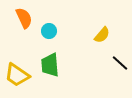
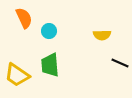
yellow semicircle: rotated 48 degrees clockwise
black line: rotated 18 degrees counterclockwise
